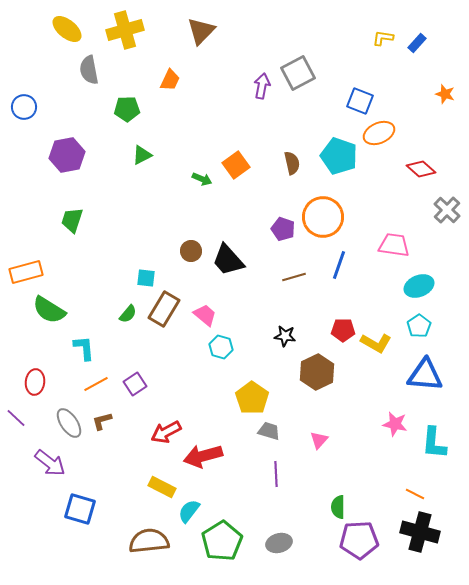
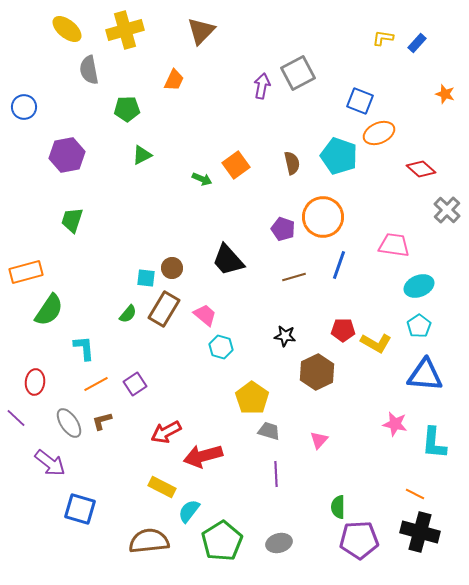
orange trapezoid at (170, 80): moved 4 px right
brown circle at (191, 251): moved 19 px left, 17 px down
green semicircle at (49, 310): rotated 88 degrees counterclockwise
